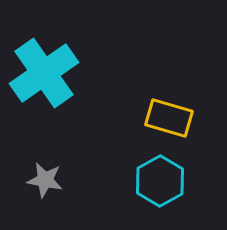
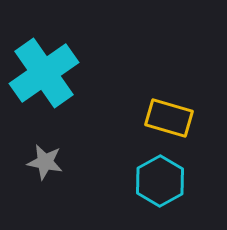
gray star: moved 18 px up
